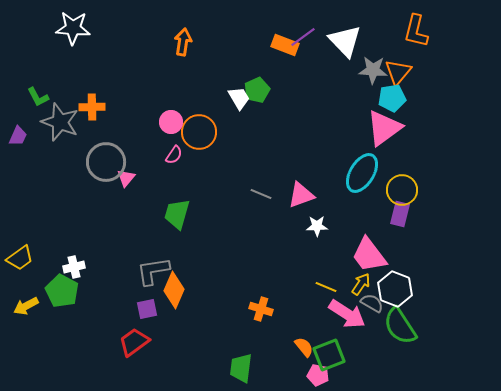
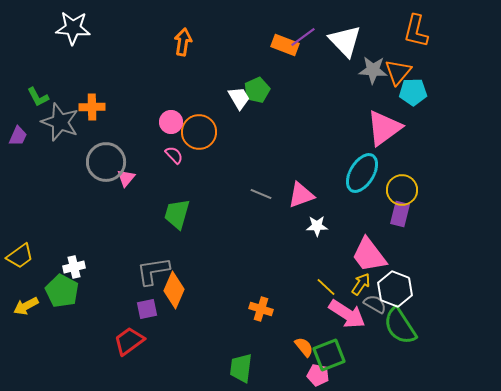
cyan pentagon at (392, 98): moved 21 px right, 6 px up; rotated 8 degrees clockwise
pink semicircle at (174, 155): rotated 78 degrees counterclockwise
yellow trapezoid at (20, 258): moved 2 px up
yellow line at (326, 287): rotated 20 degrees clockwise
gray semicircle at (372, 303): moved 3 px right, 1 px down
red trapezoid at (134, 342): moved 5 px left, 1 px up
